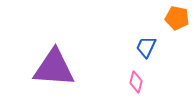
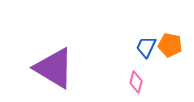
orange pentagon: moved 7 px left, 27 px down
purple triangle: rotated 27 degrees clockwise
